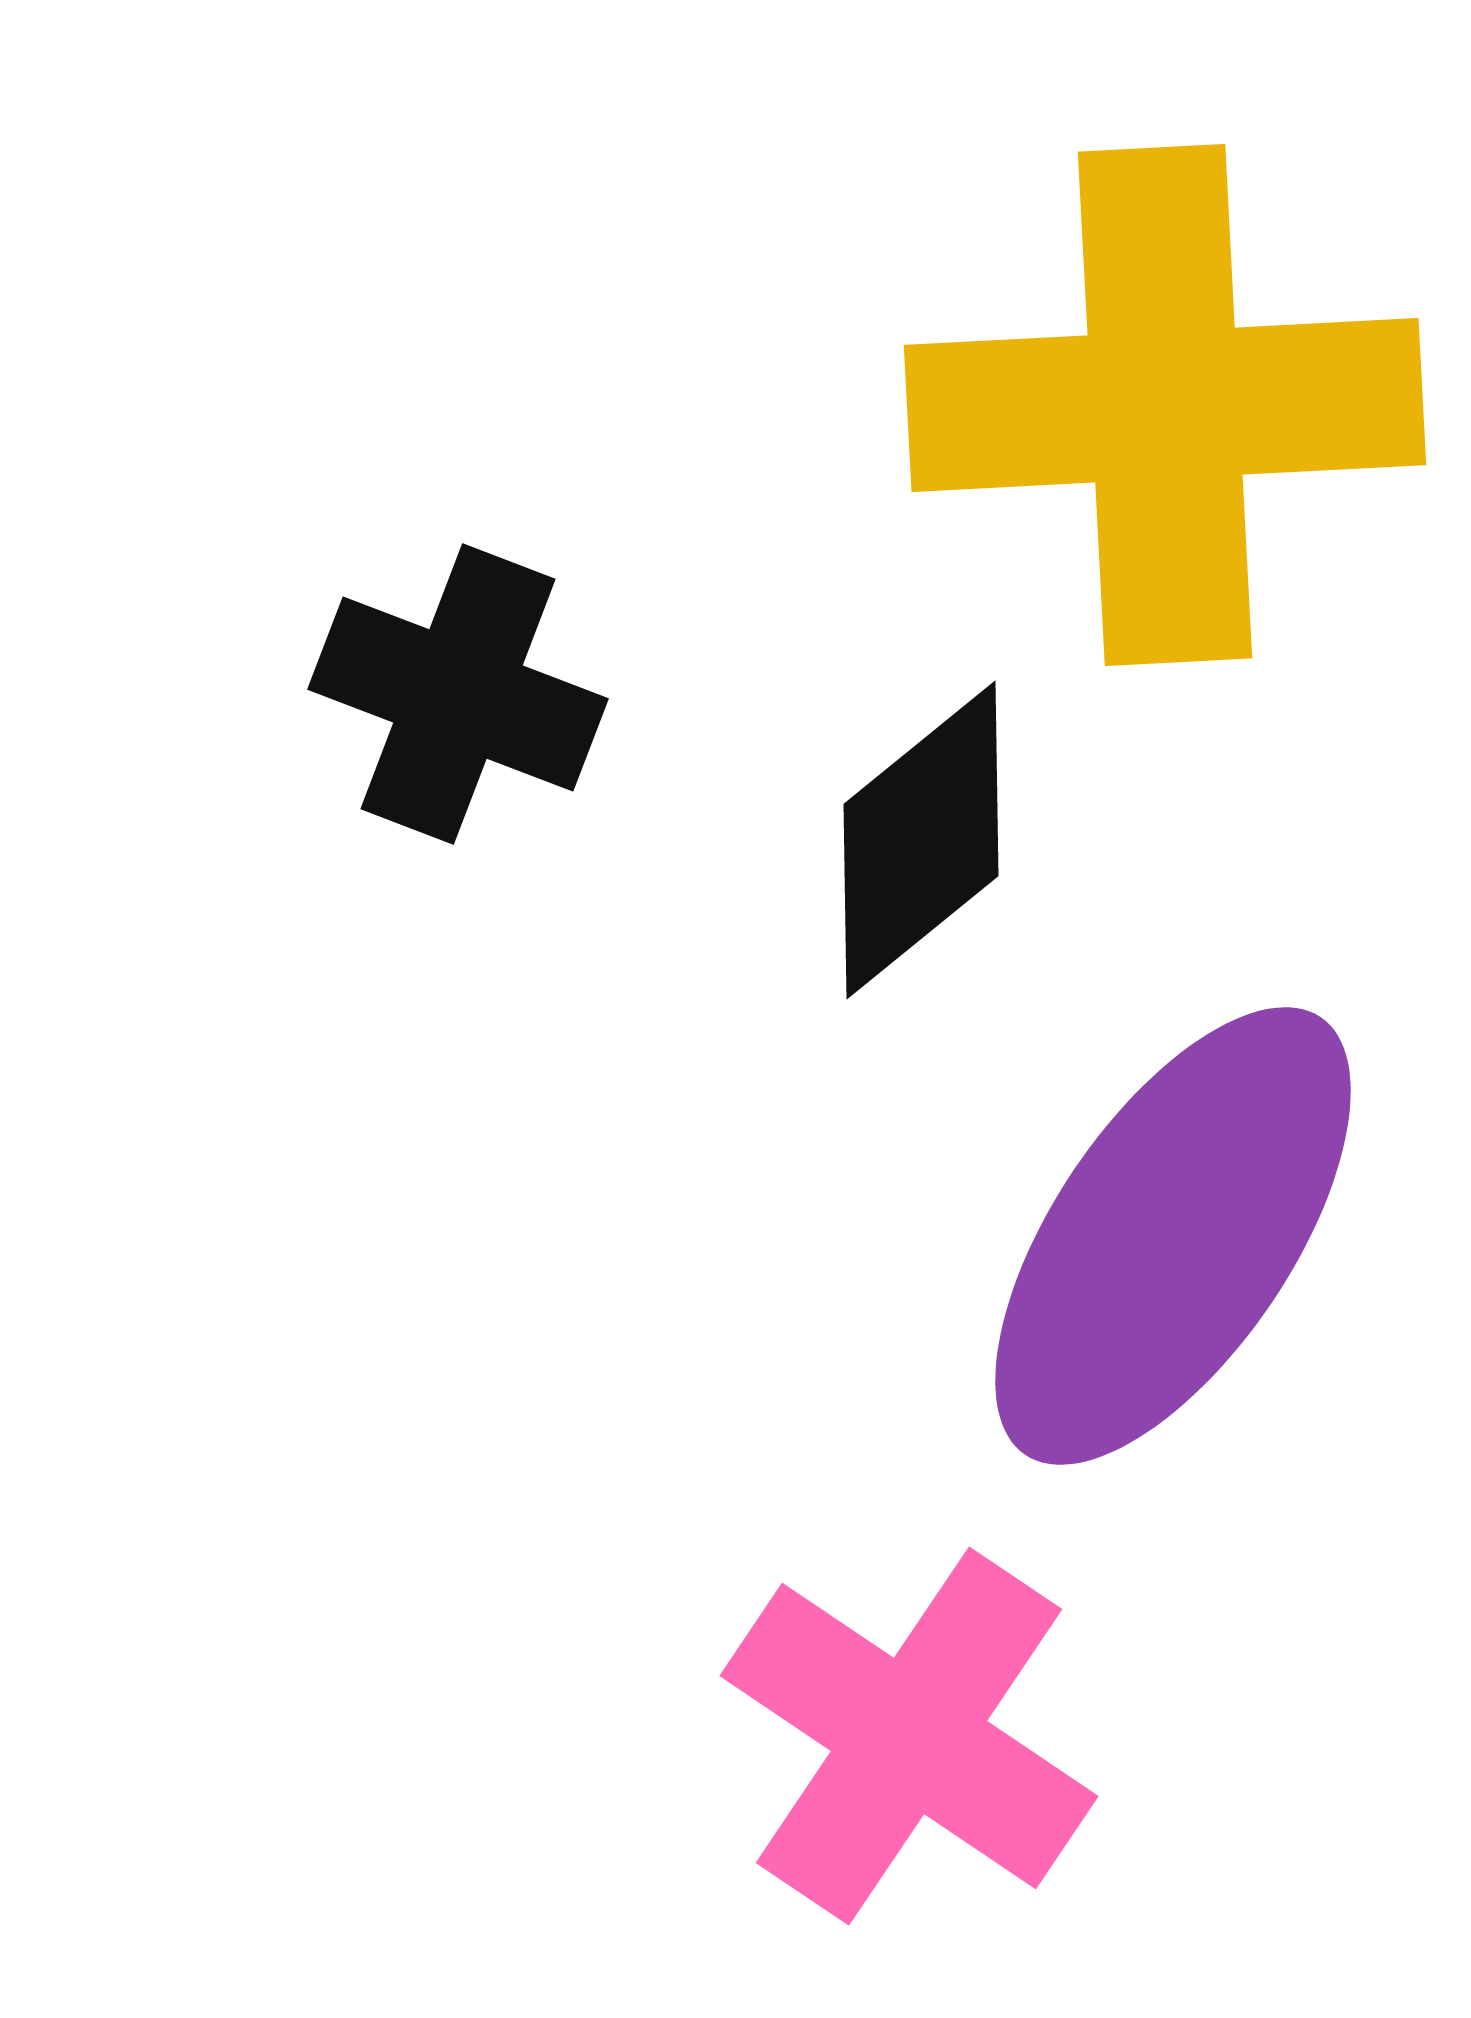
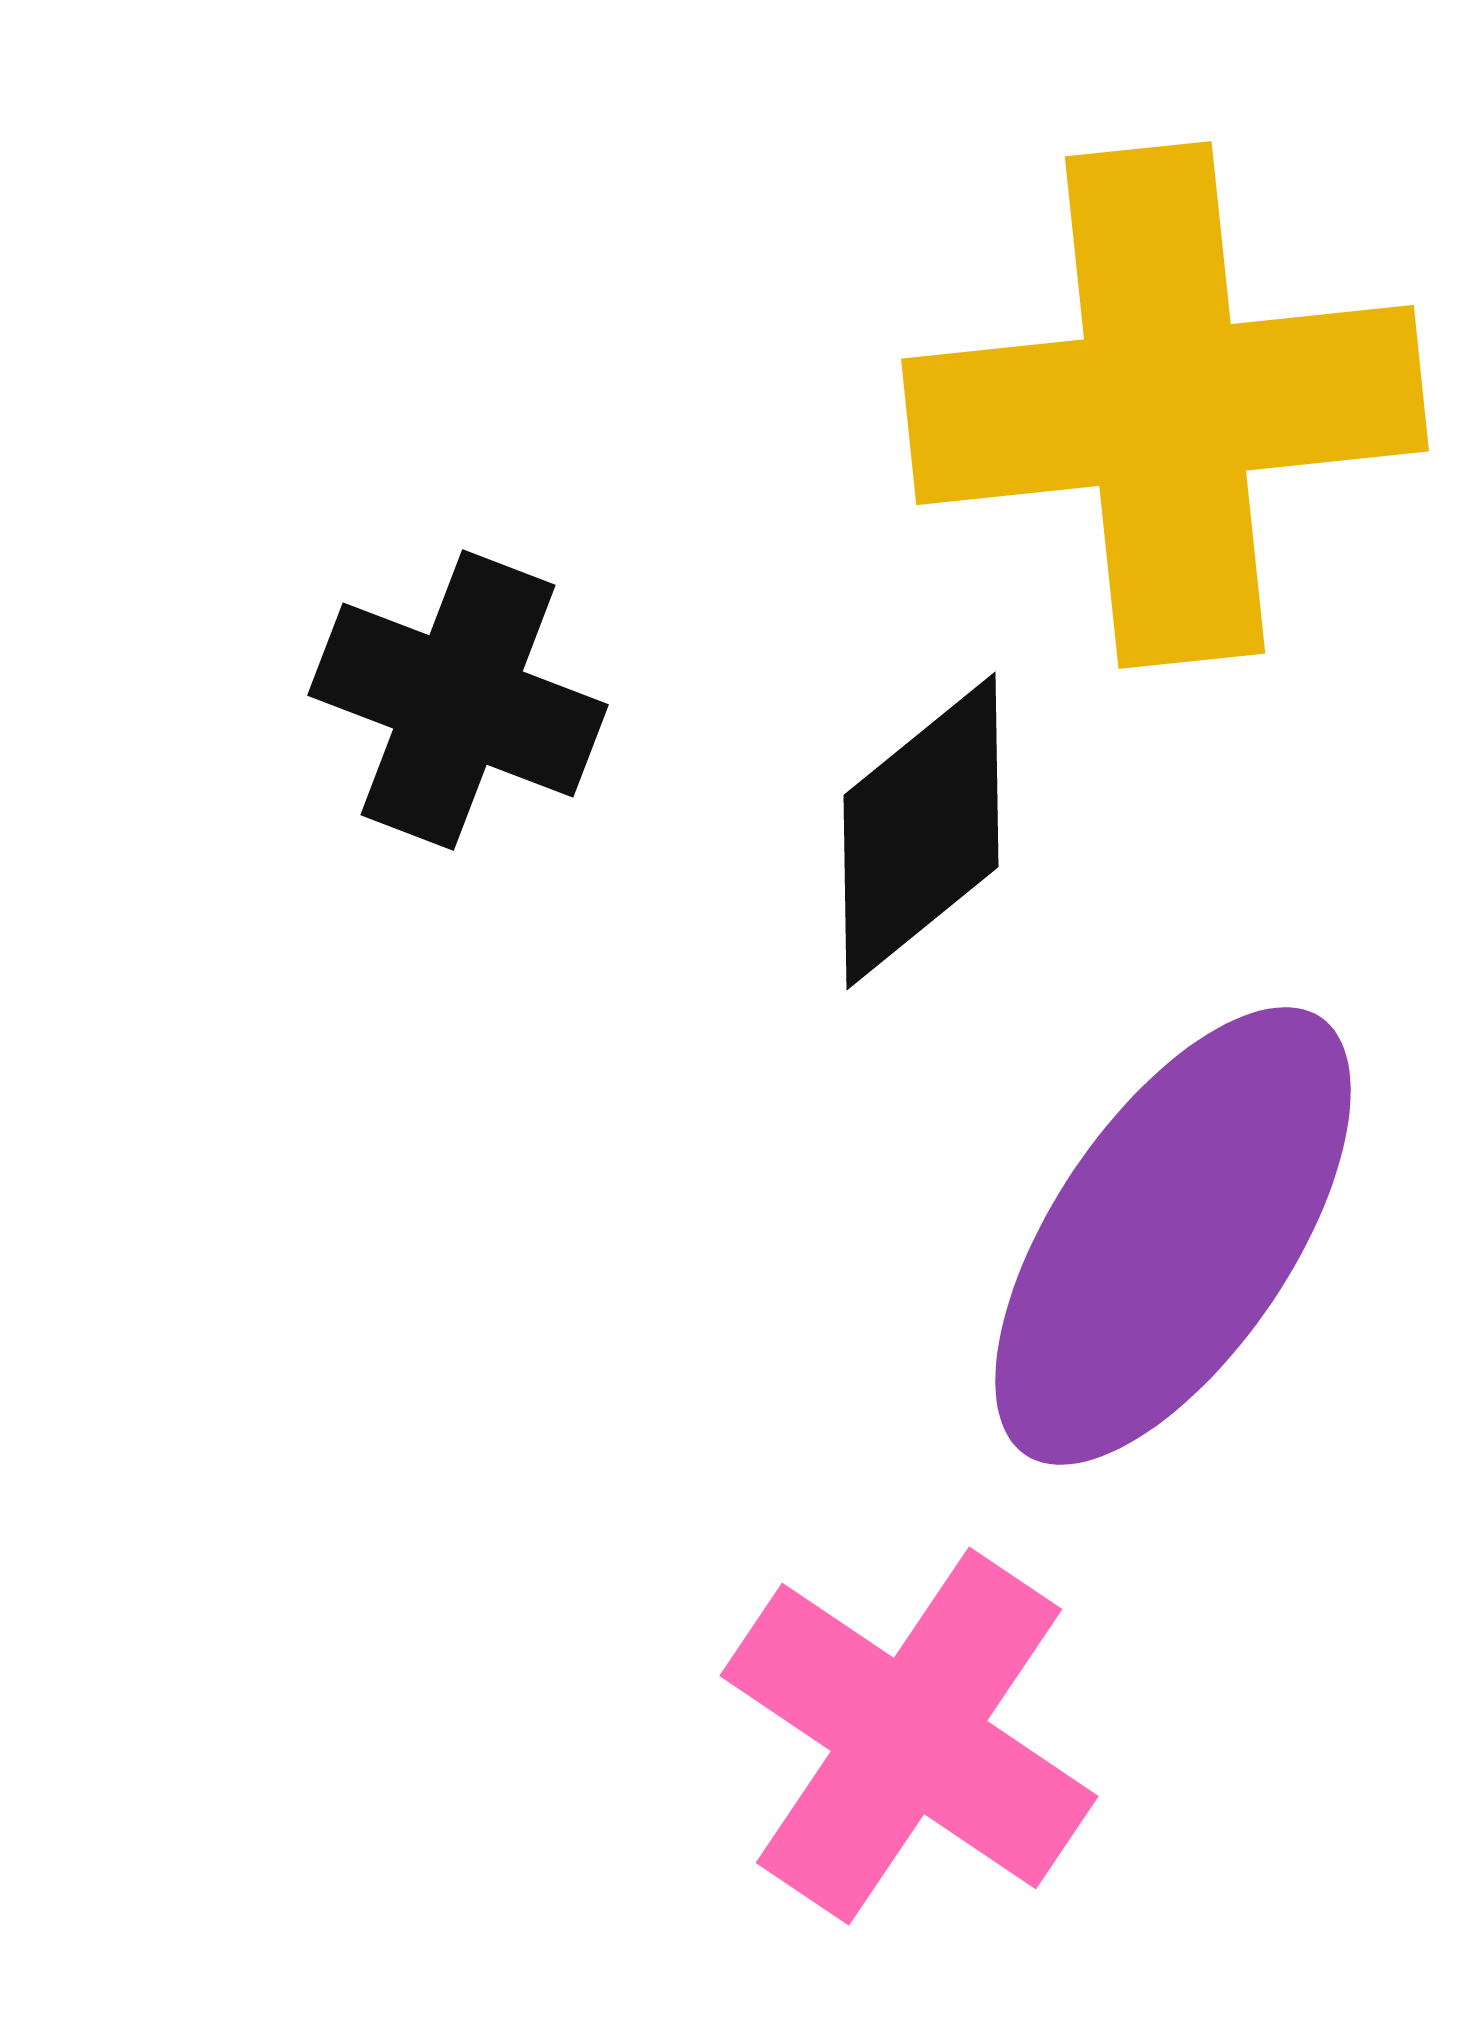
yellow cross: rotated 3 degrees counterclockwise
black cross: moved 6 px down
black diamond: moved 9 px up
